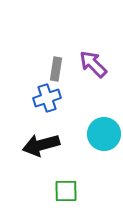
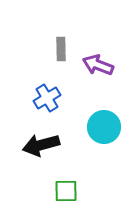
purple arrow: moved 5 px right, 1 px down; rotated 24 degrees counterclockwise
gray rectangle: moved 5 px right, 20 px up; rotated 10 degrees counterclockwise
blue cross: rotated 12 degrees counterclockwise
cyan circle: moved 7 px up
